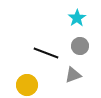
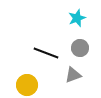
cyan star: rotated 12 degrees clockwise
gray circle: moved 2 px down
